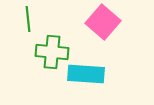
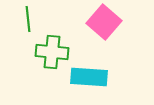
pink square: moved 1 px right
cyan rectangle: moved 3 px right, 3 px down
